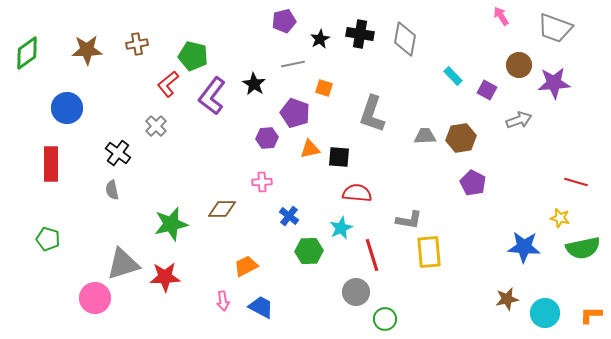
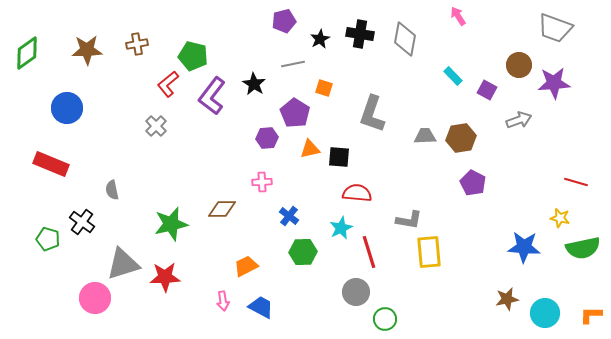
pink arrow at (501, 16): moved 43 px left
purple pentagon at (295, 113): rotated 12 degrees clockwise
black cross at (118, 153): moved 36 px left, 69 px down
red rectangle at (51, 164): rotated 68 degrees counterclockwise
green hexagon at (309, 251): moved 6 px left, 1 px down
red line at (372, 255): moved 3 px left, 3 px up
